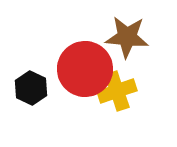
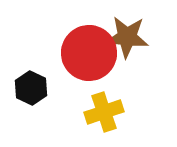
red circle: moved 4 px right, 16 px up
yellow cross: moved 13 px left, 21 px down
